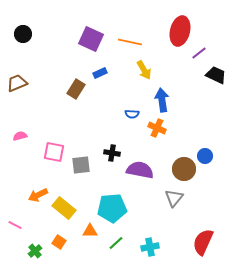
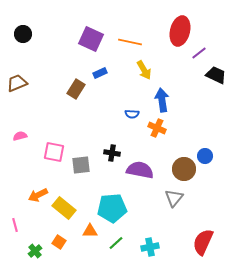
pink line: rotated 48 degrees clockwise
